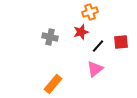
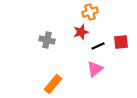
gray cross: moved 3 px left, 3 px down
black line: rotated 24 degrees clockwise
